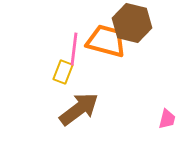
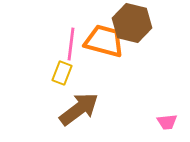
orange trapezoid: moved 2 px left
pink line: moved 3 px left, 5 px up
yellow rectangle: moved 1 px left, 1 px down
pink trapezoid: moved 3 px down; rotated 70 degrees clockwise
